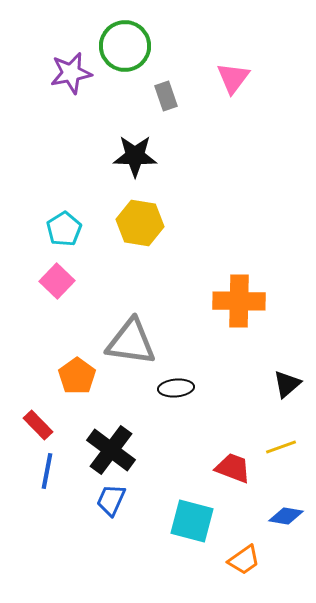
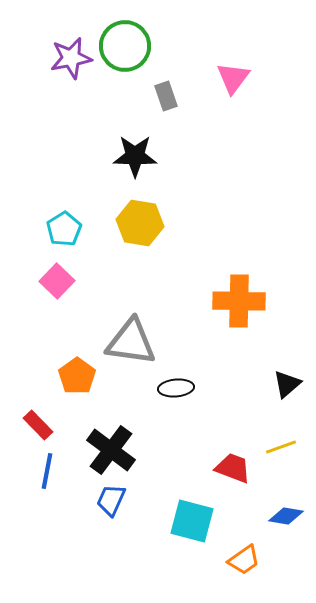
purple star: moved 15 px up
